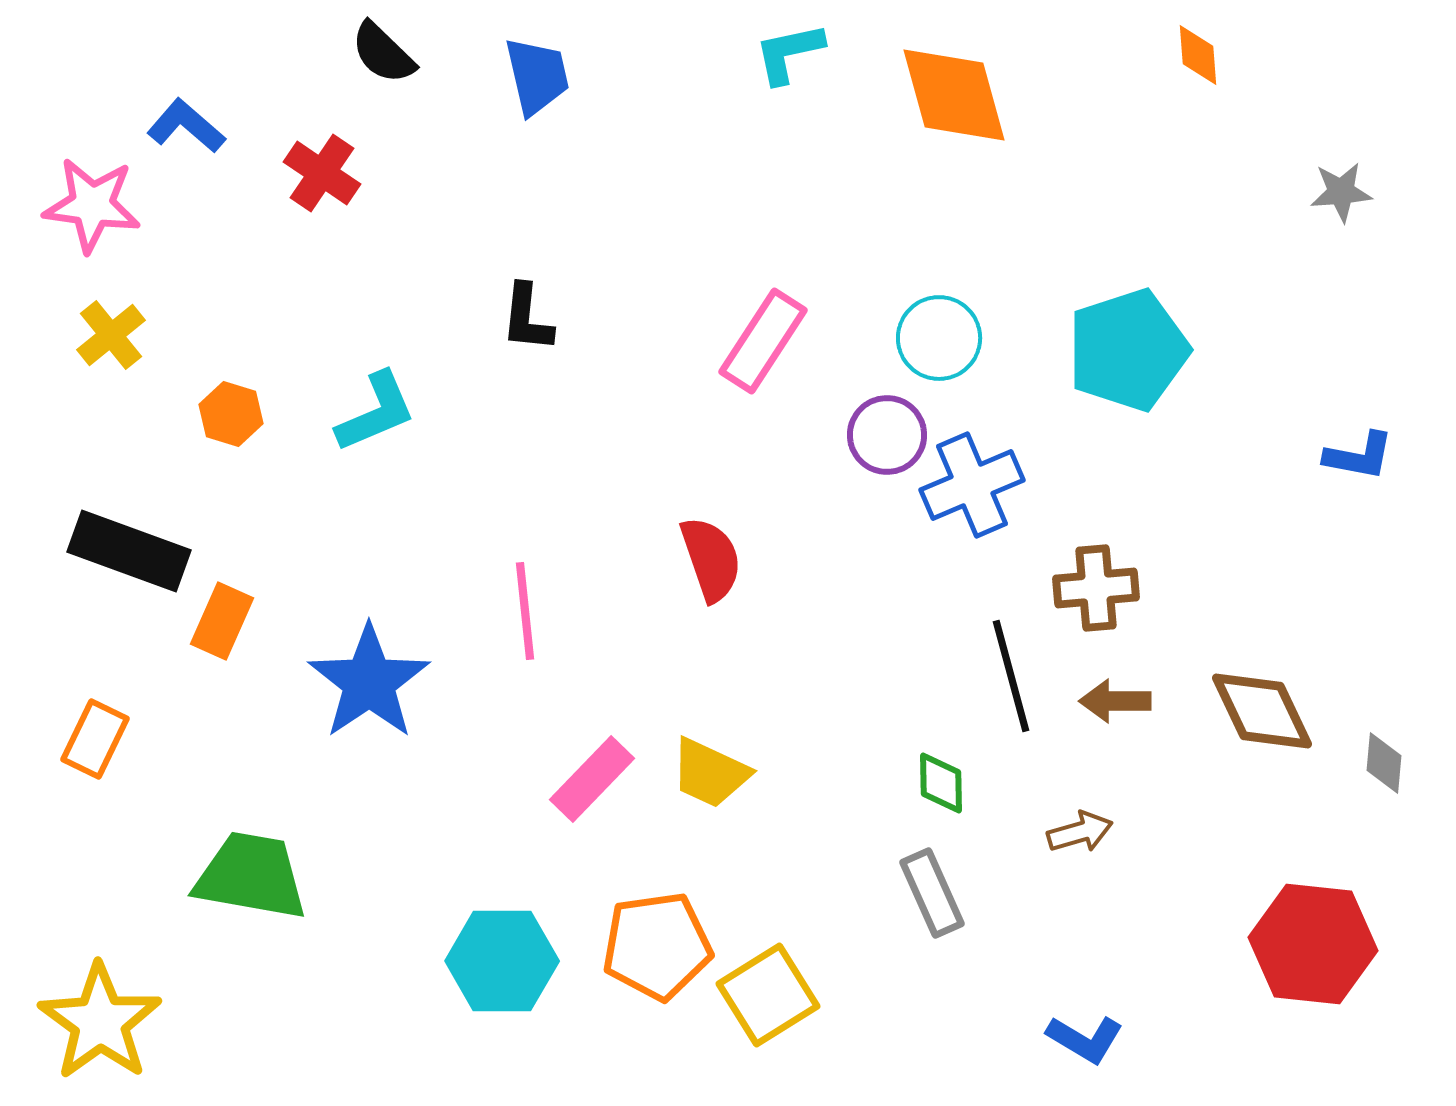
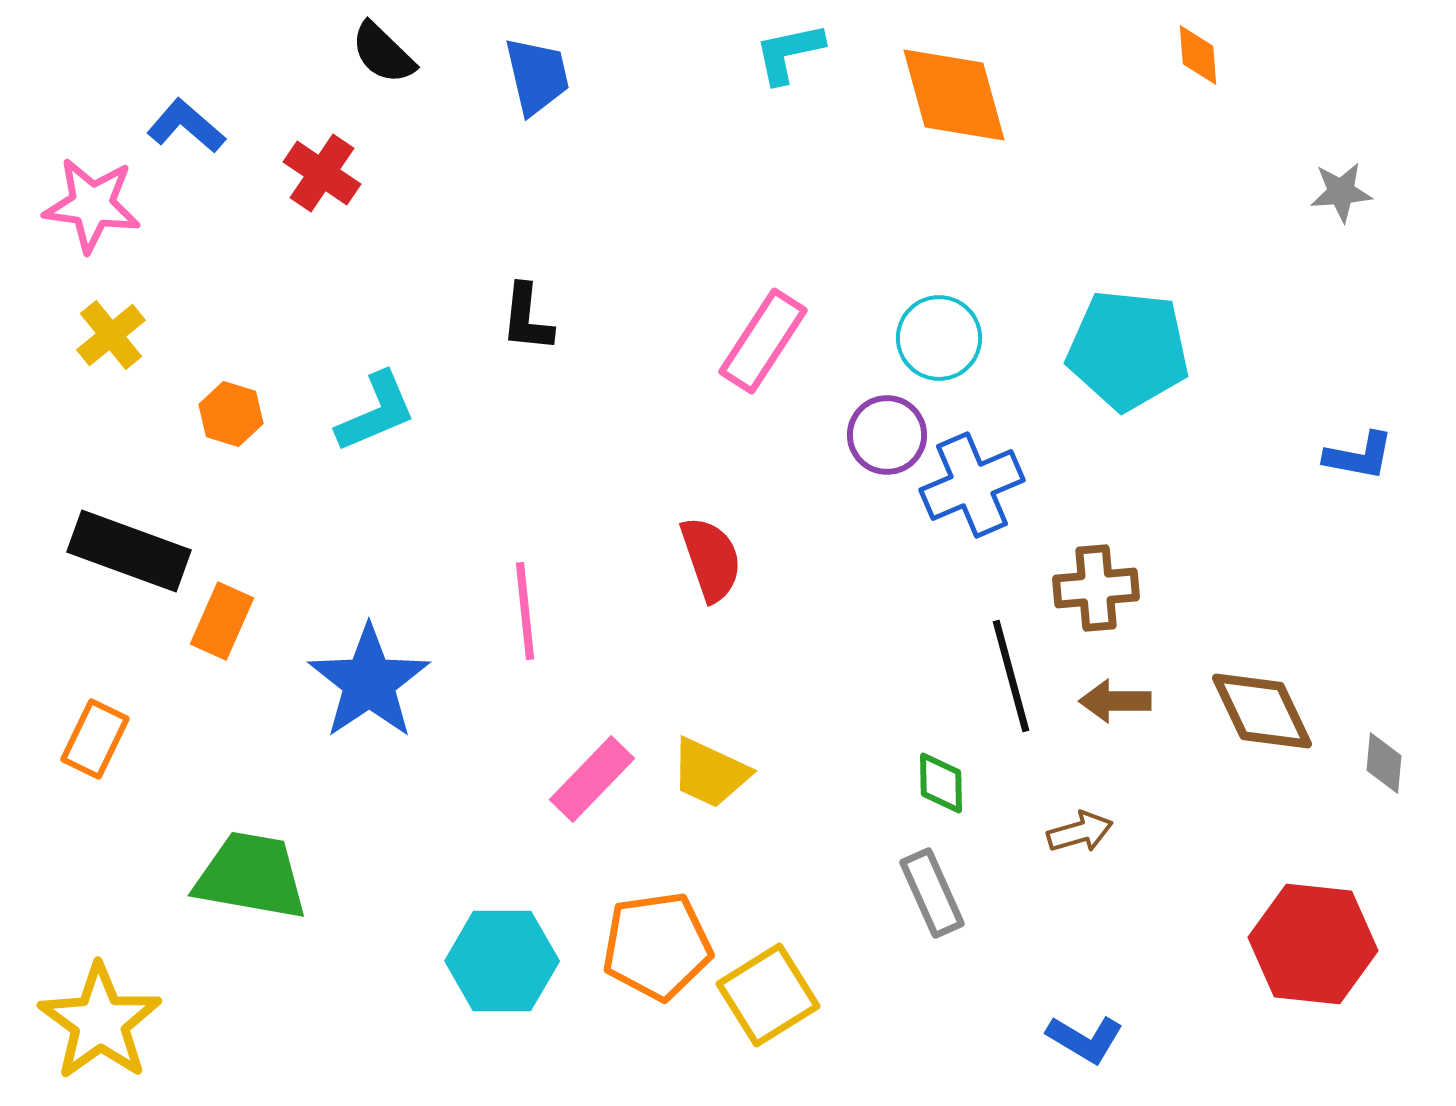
cyan pentagon at (1128, 350): rotated 24 degrees clockwise
